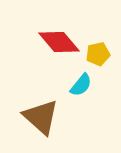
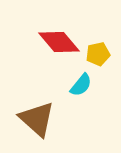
brown triangle: moved 4 px left, 2 px down
